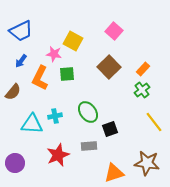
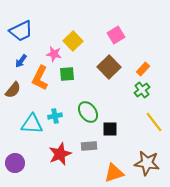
pink square: moved 2 px right, 4 px down; rotated 18 degrees clockwise
yellow square: rotated 18 degrees clockwise
brown semicircle: moved 2 px up
black square: rotated 21 degrees clockwise
red star: moved 2 px right, 1 px up
